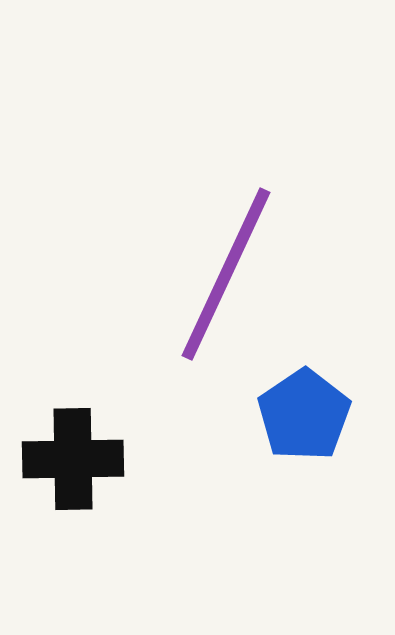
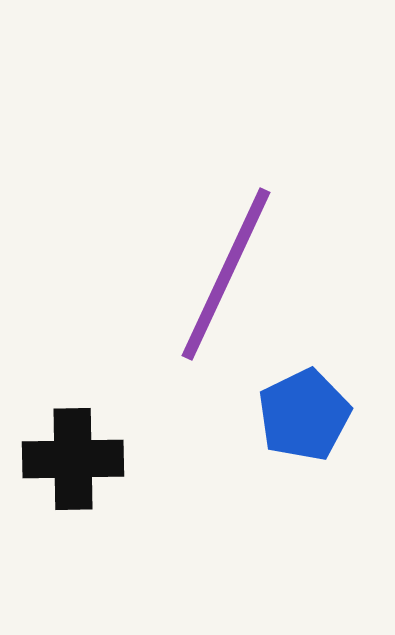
blue pentagon: rotated 8 degrees clockwise
